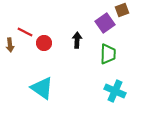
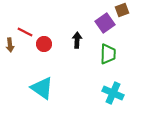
red circle: moved 1 px down
cyan cross: moved 2 px left, 2 px down
